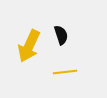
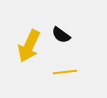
black semicircle: rotated 144 degrees clockwise
